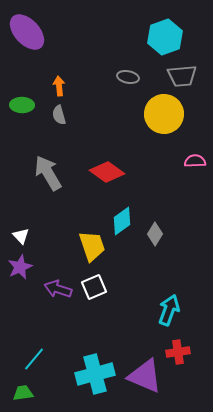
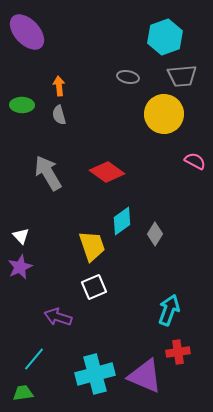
pink semicircle: rotated 30 degrees clockwise
purple arrow: moved 28 px down
